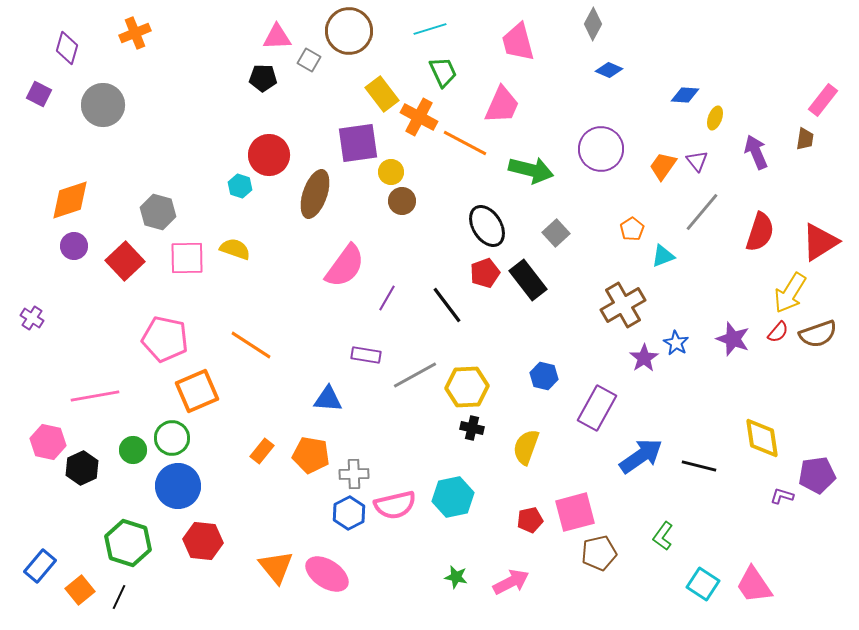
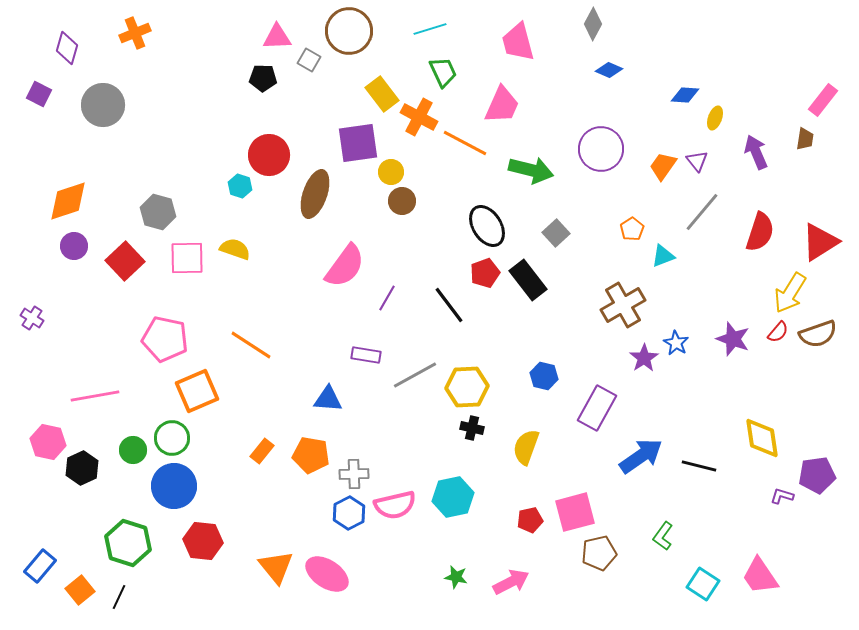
orange diamond at (70, 200): moved 2 px left, 1 px down
black line at (447, 305): moved 2 px right
blue circle at (178, 486): moved 4 px left
pink trapezoid at (754, 585): moved 6 px right, 9 px up
